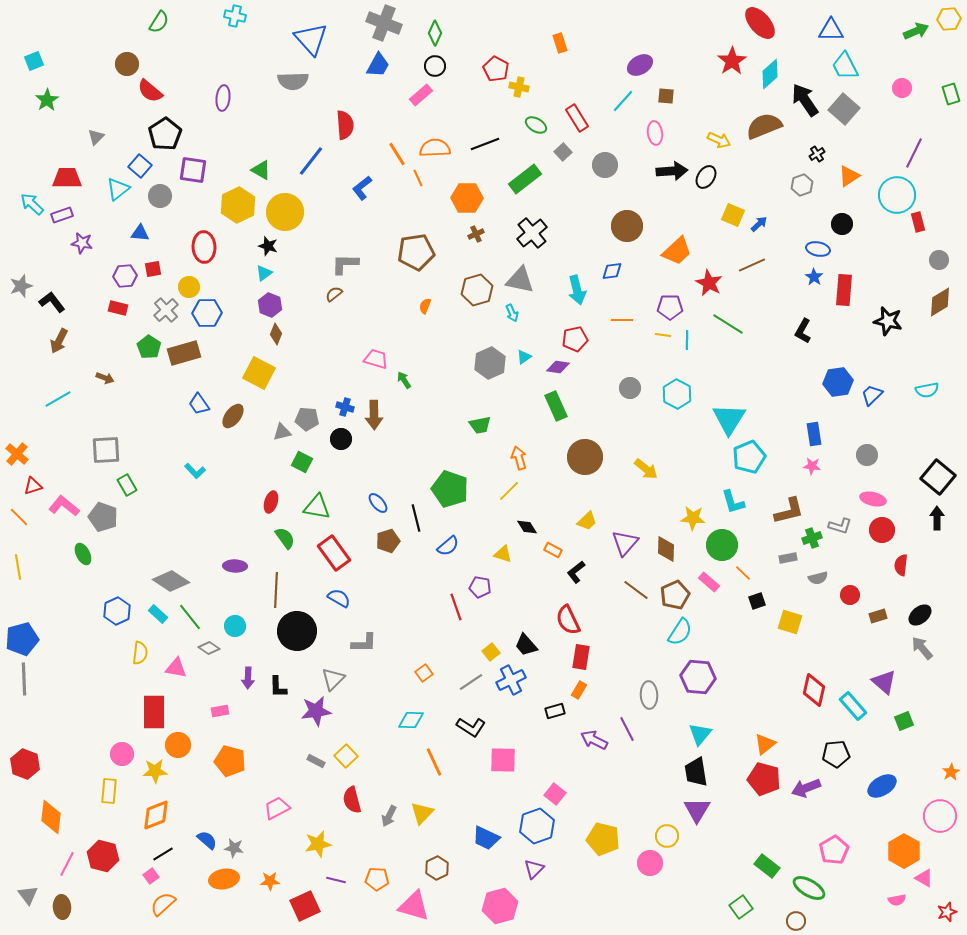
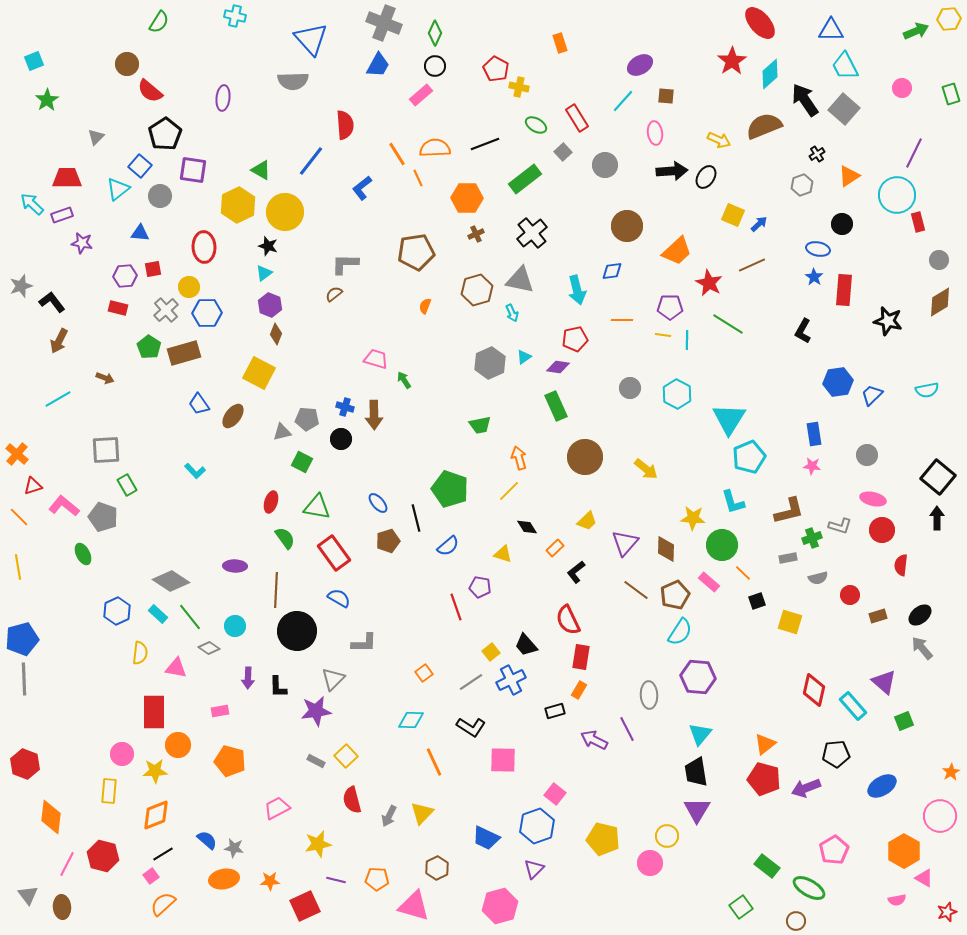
orange rectangle at (553, 550): moved 2 px right, 2 px up; rotated 72 degrees counterclockwise
